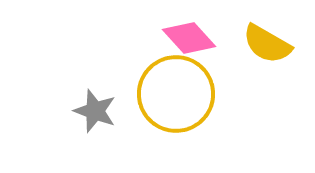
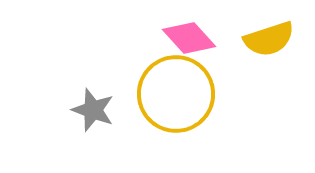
yellow semicircle: moved 2 px right, 5 px up; rotated 48 degrees counterclockwise
gray star: moved 2 px left, 1 px up
